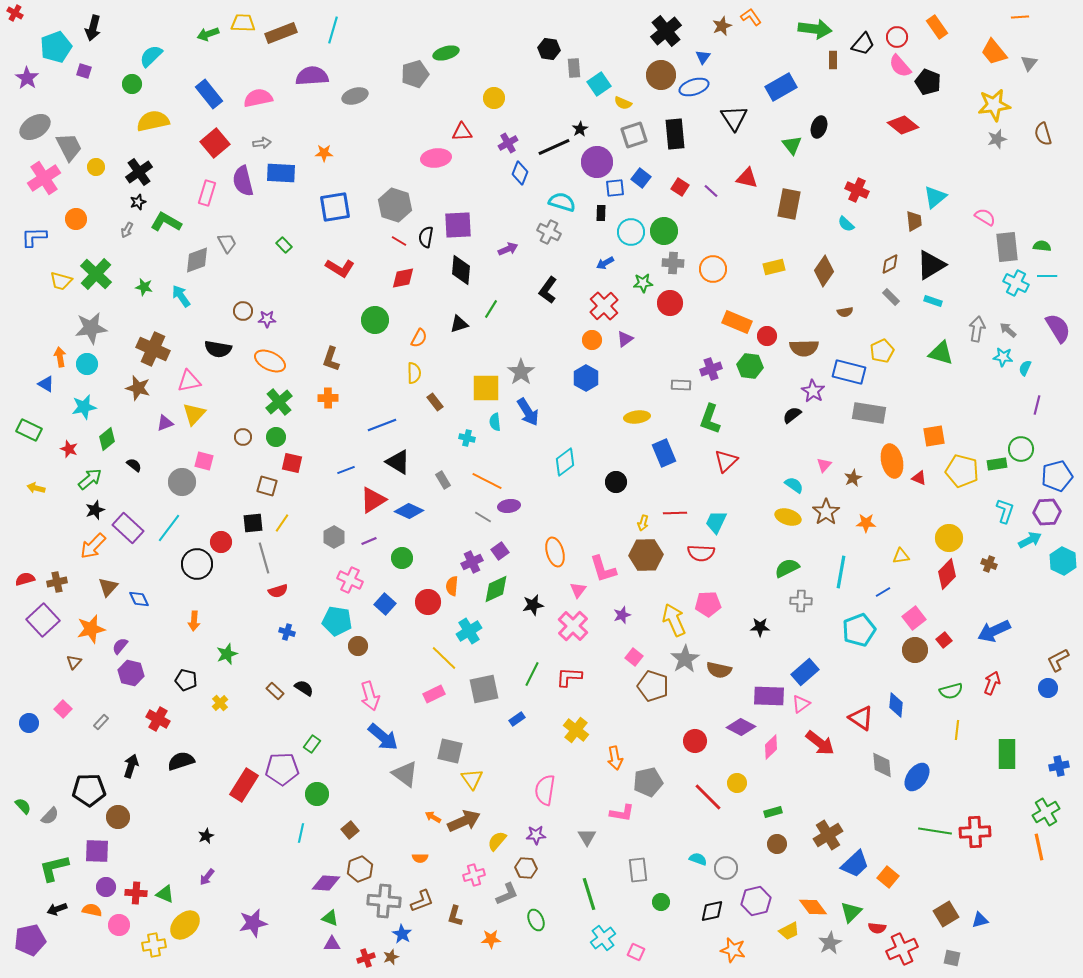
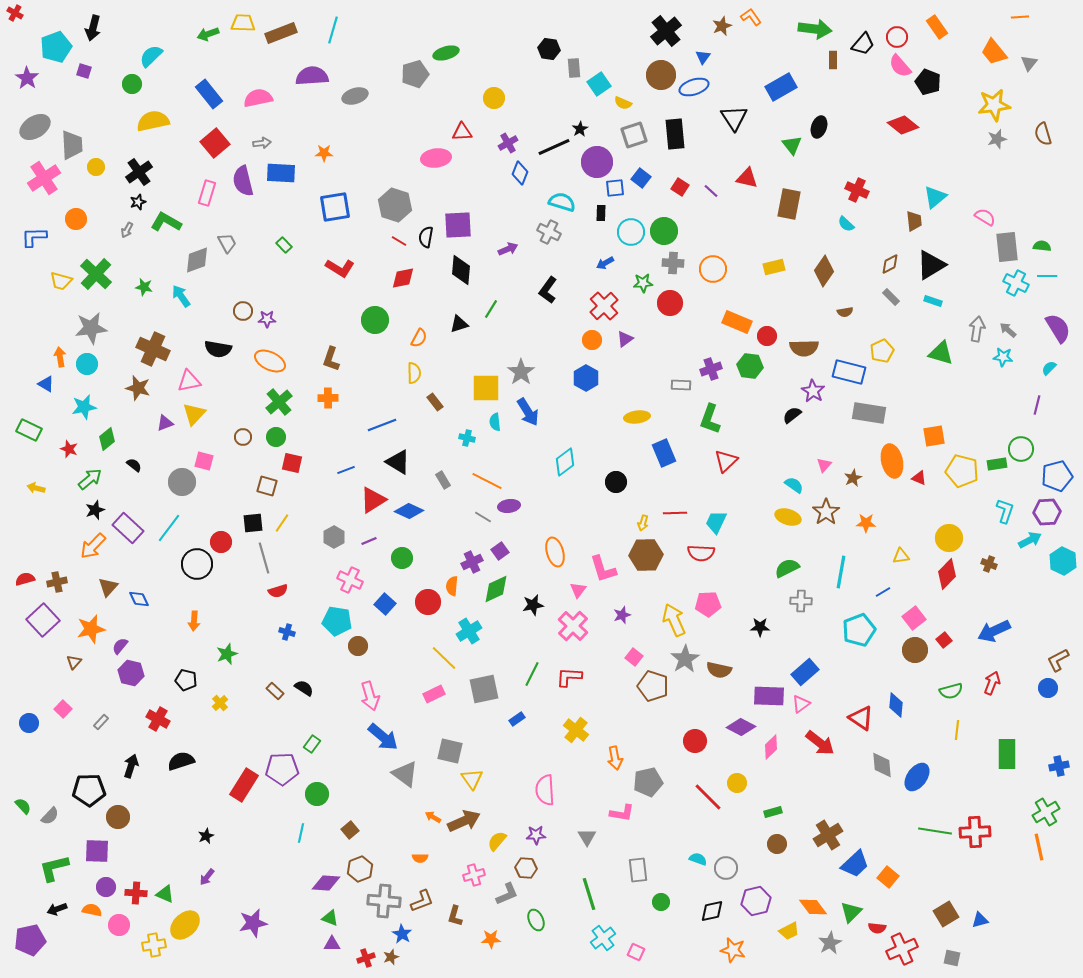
gray trapezoid at (69, 147): moved 3 px right, 2 px up; rotated 24 degrees clockwise
cyan semicircle at (1025, 368): moved 24 px right; rotated 21 degrees clockwise
pink semicircle at (545, 790): rotated 12 degrees counterclockwise
